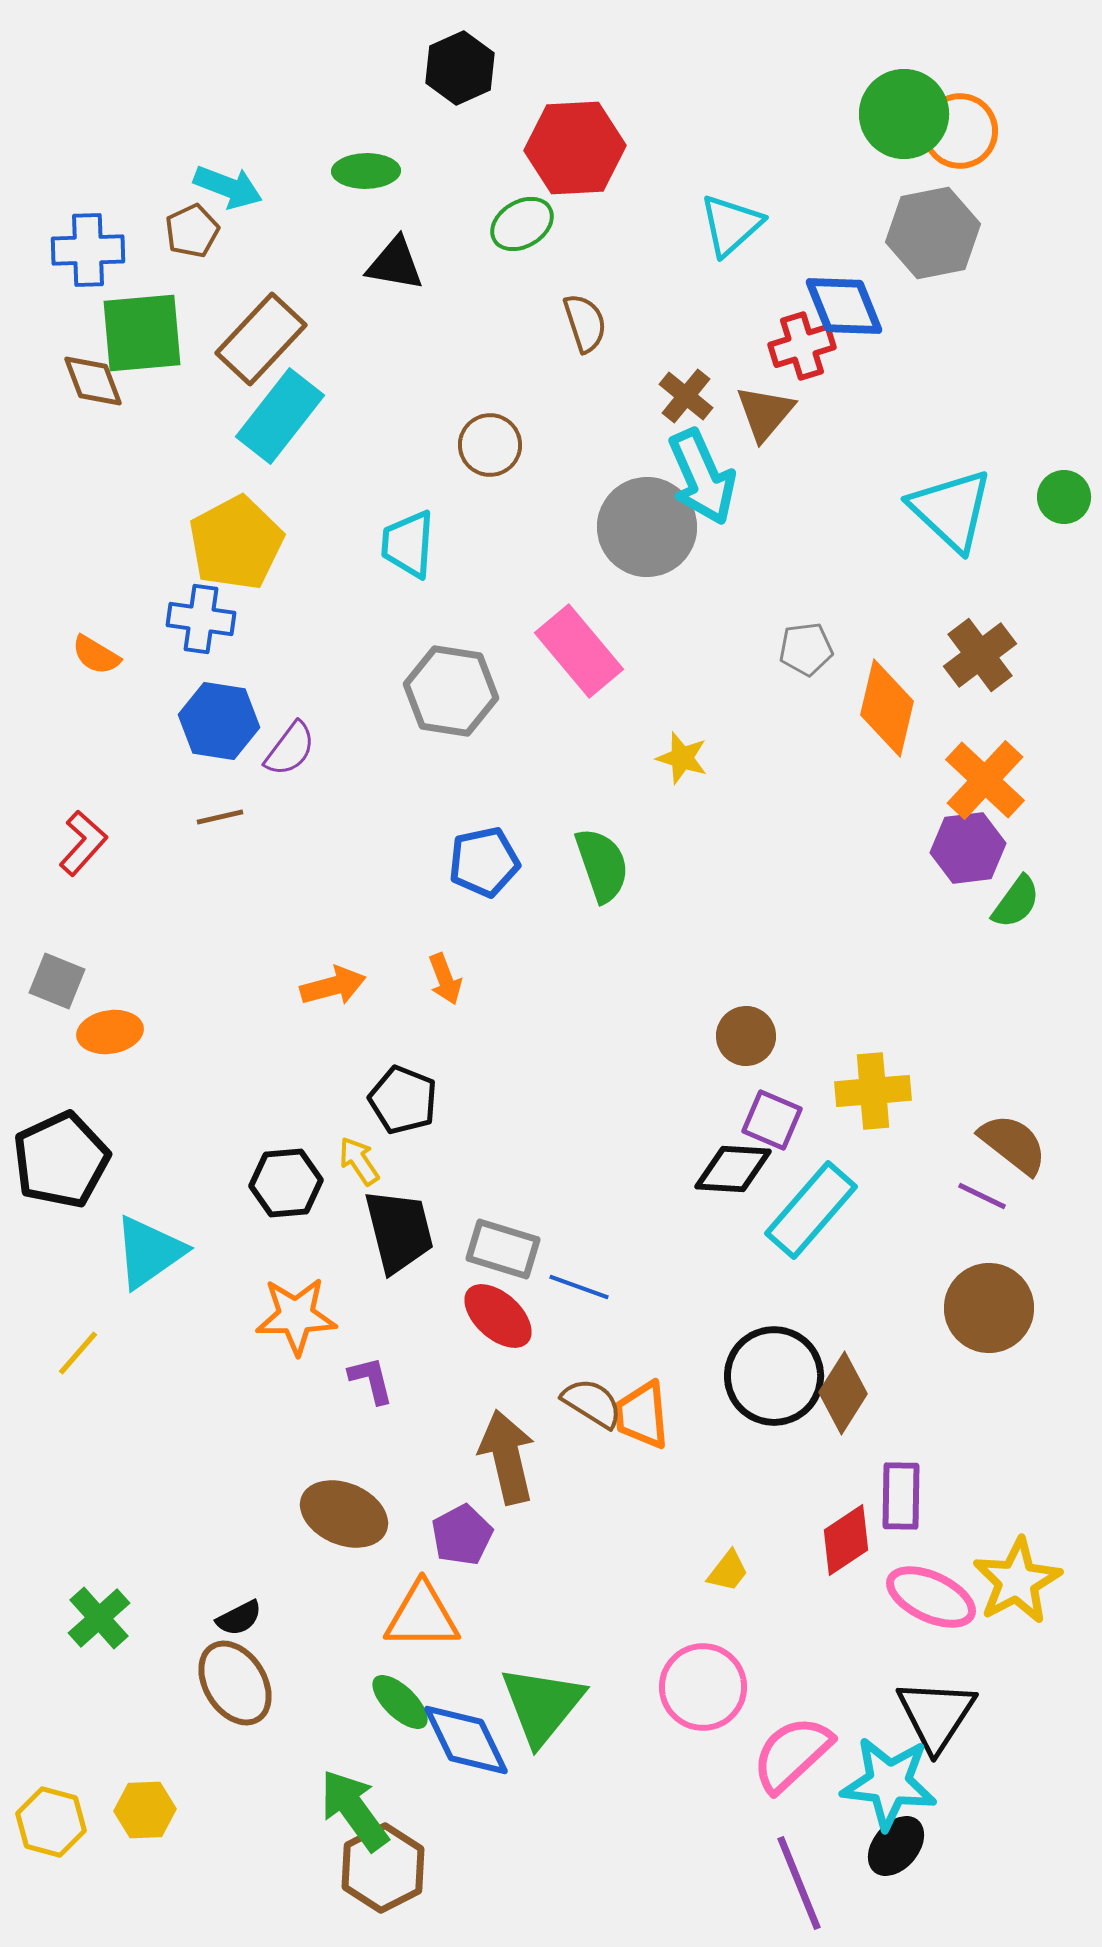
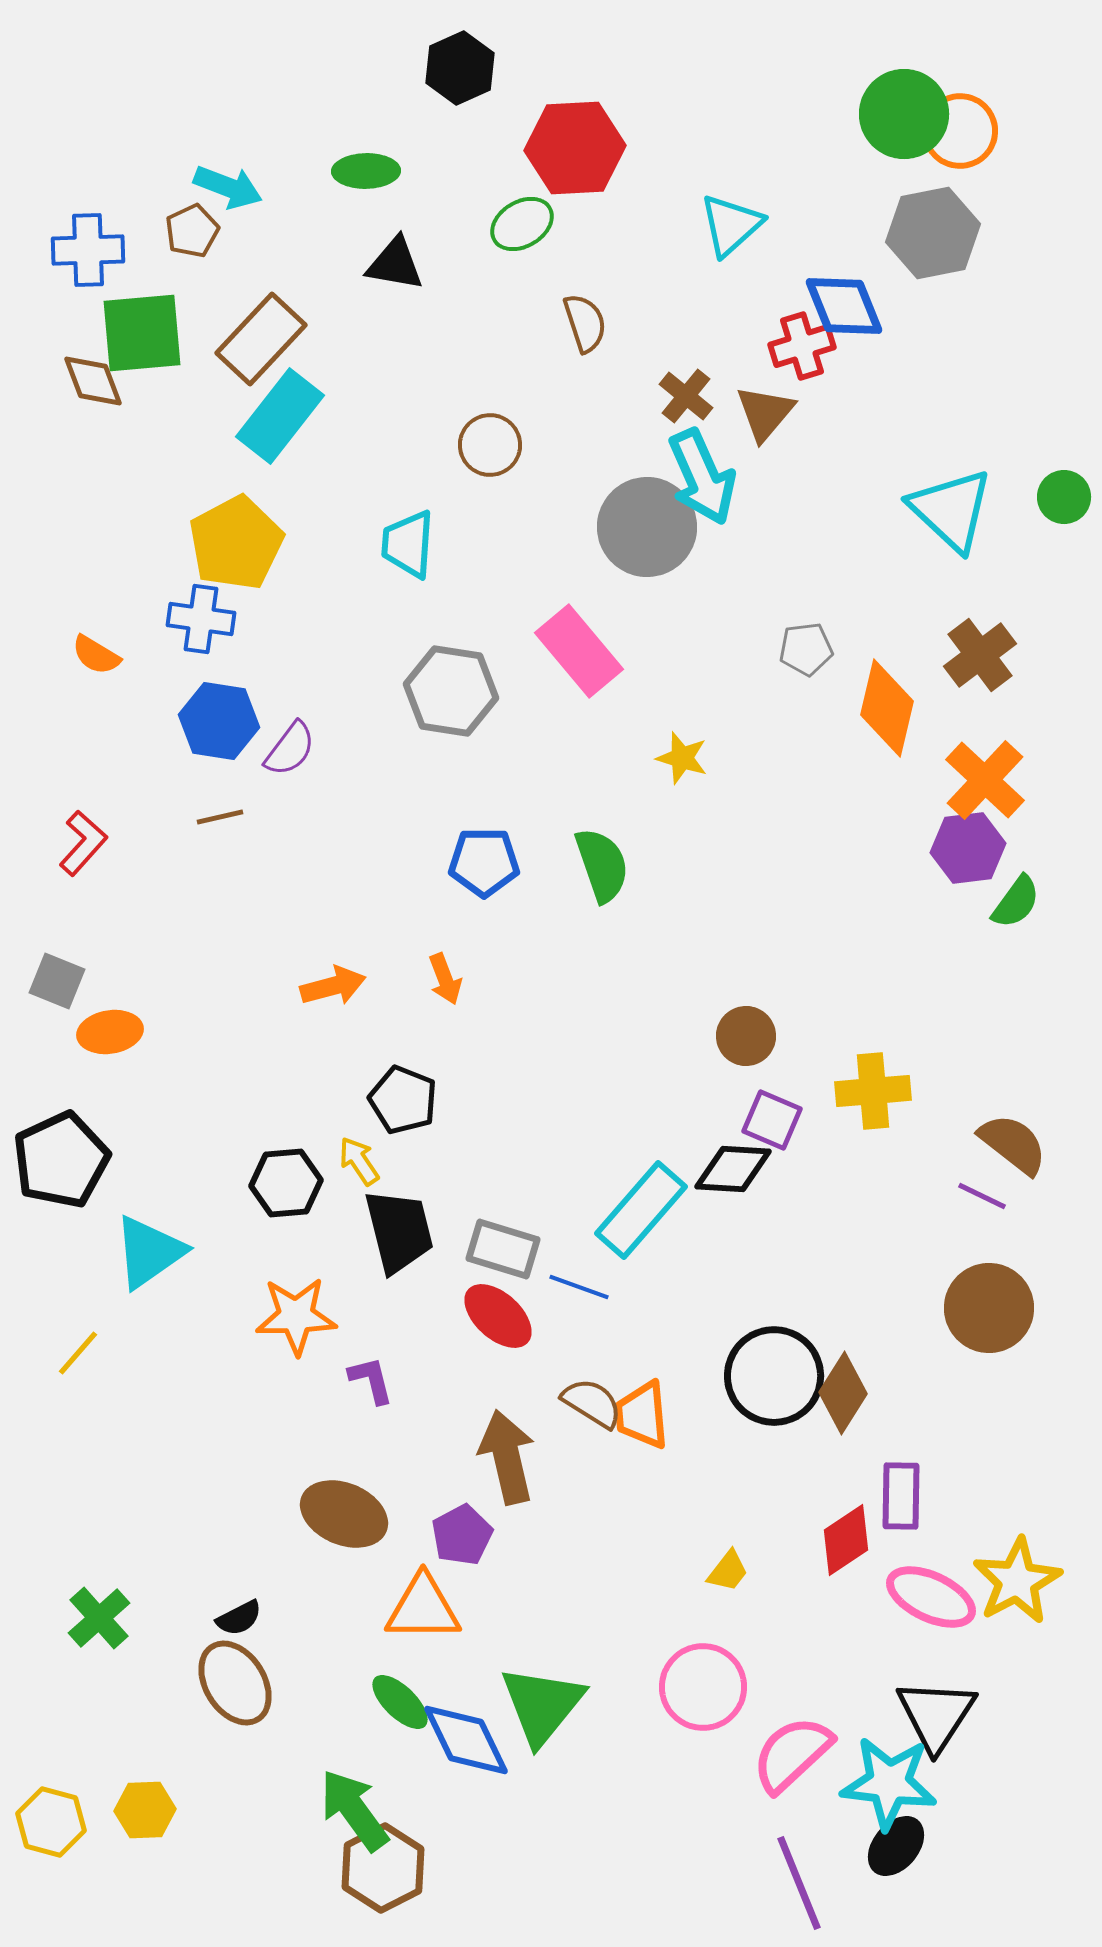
blue pentagon at (484, 862): rotated 12 degrees clockwise
cyan rectangle at (811, 1210): moved 170 px left
orange triangle at (422, 1616): moved 1 px right, 8 px up
